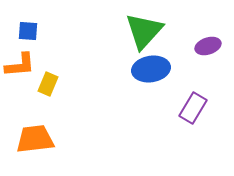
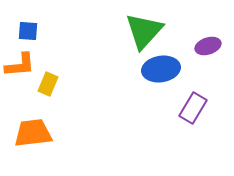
blue ellipse: moved 10 px right
orange trapezoid: moved 2 px left, 6 px up
